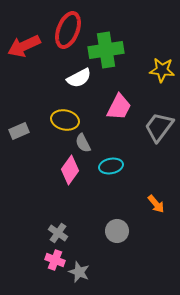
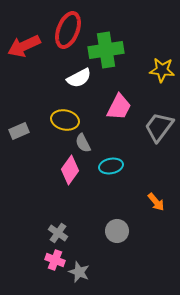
orange arrow: moved 2 px up
